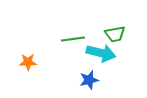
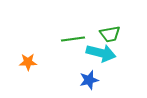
green trapezoid: moved 5 px left
